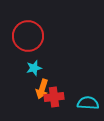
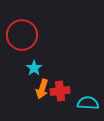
red circle: moved 6 px left, 1 px up
cyan star: rotated 21 degrees counterclockwise
red cross: moved 6 px right, 6 px up
